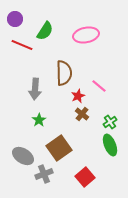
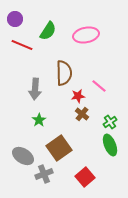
green semicircle: moved 3 px right
red star: rotated 16 degrees clockwise
